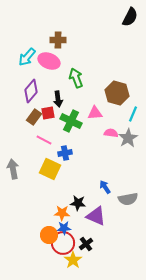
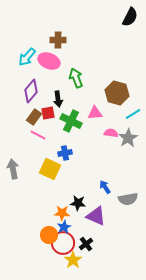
cyan line: rotated 35 degrees clockwise
pink line: moved 6 px left, 5 px up
blue star: moved 1 px up; rotated 24 degrees counterclockwise
